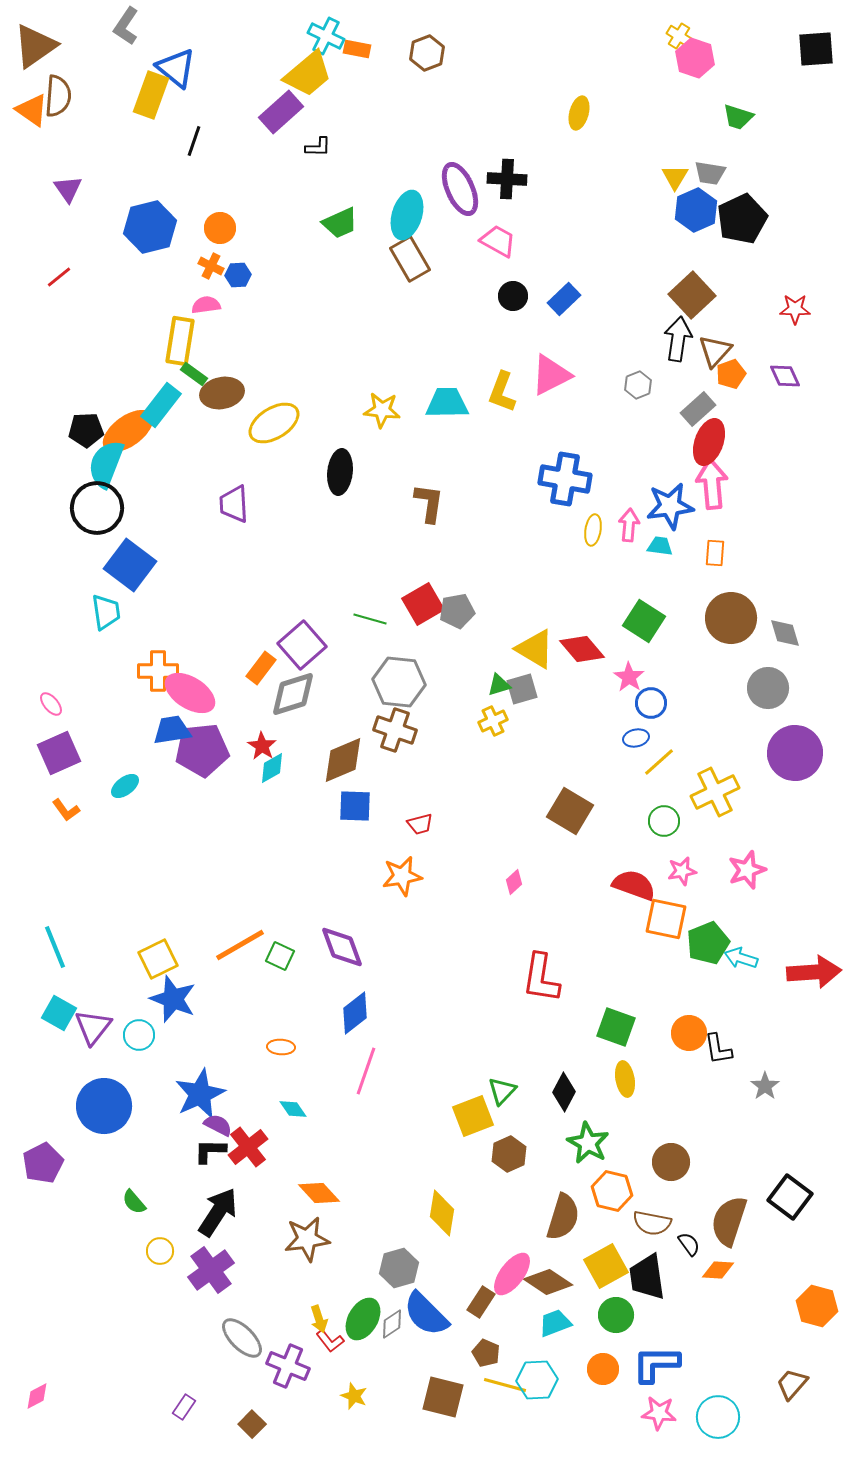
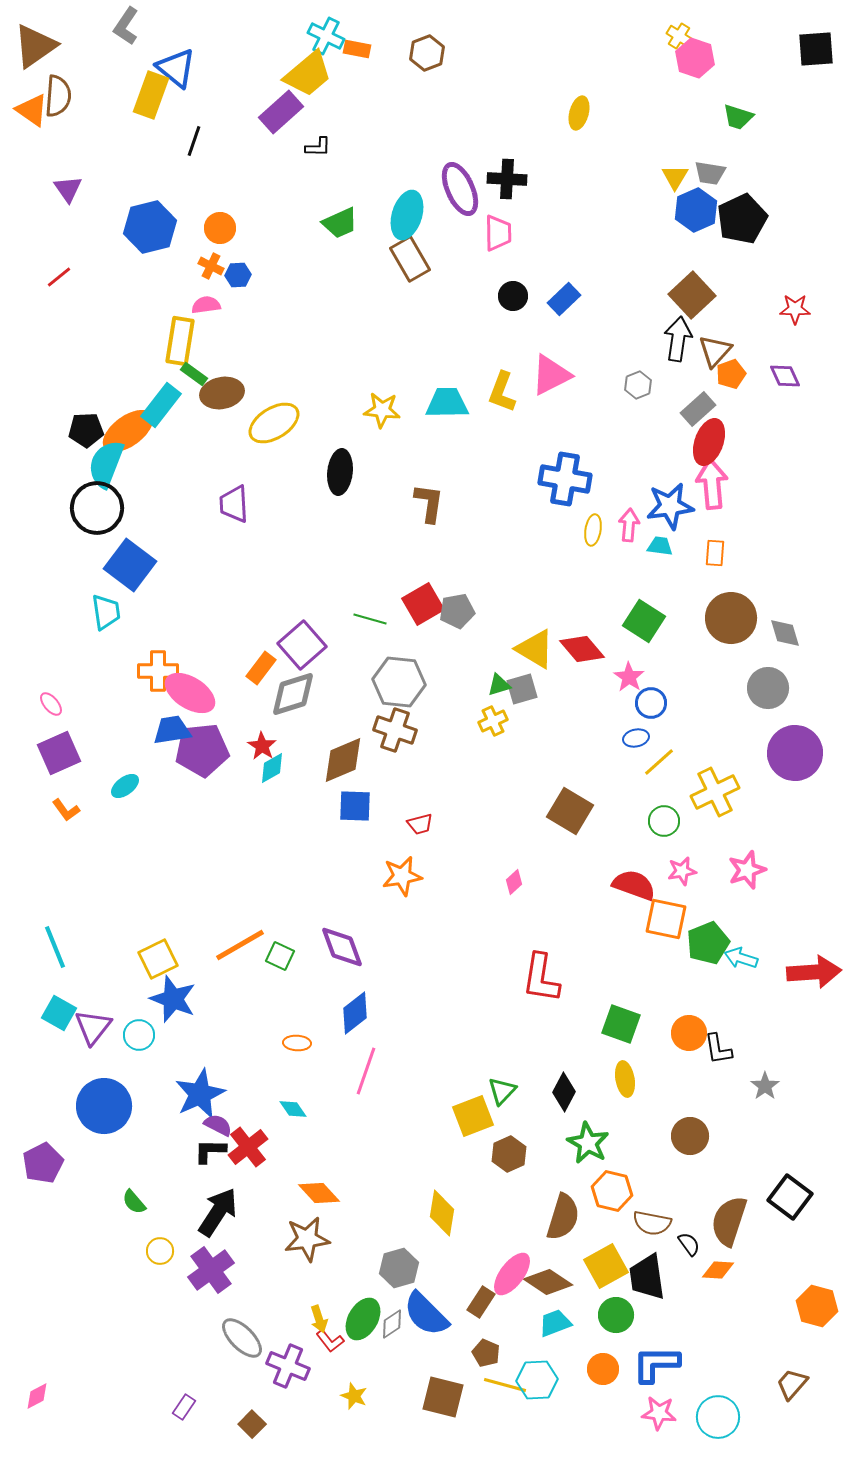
pink trapezoid at (498, 241): moved 8 px up; rotated 60 degrees clockwise
green square at (616, 1027): moved 5 px right, 3 px up
orange ellipse at (281, 1047): moved 16 px right, 4 px up
brown circle at (671, 1162): moved 19 px right, 26 px up
